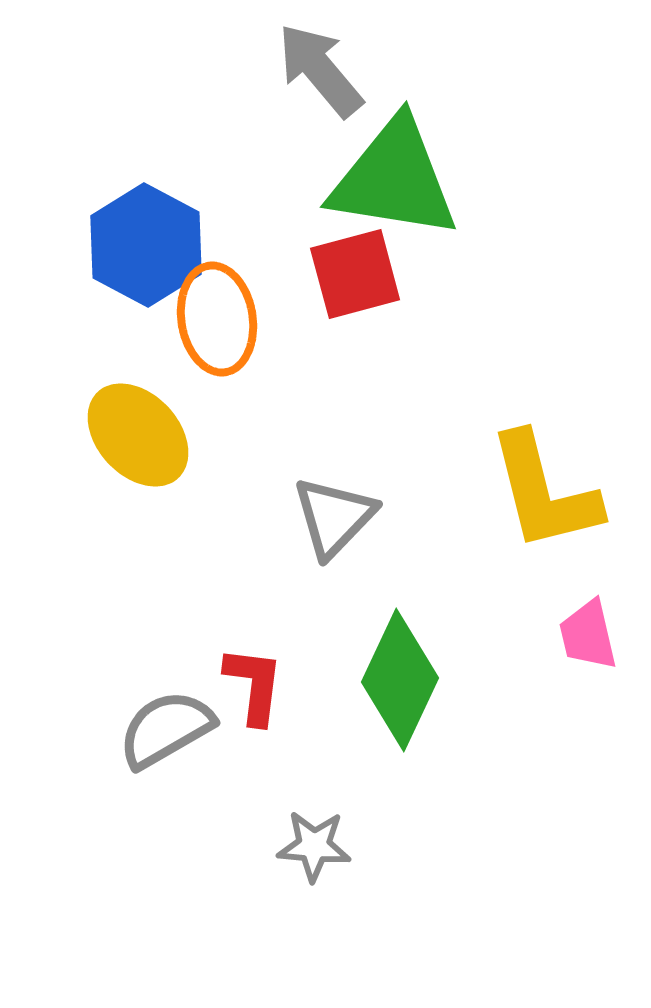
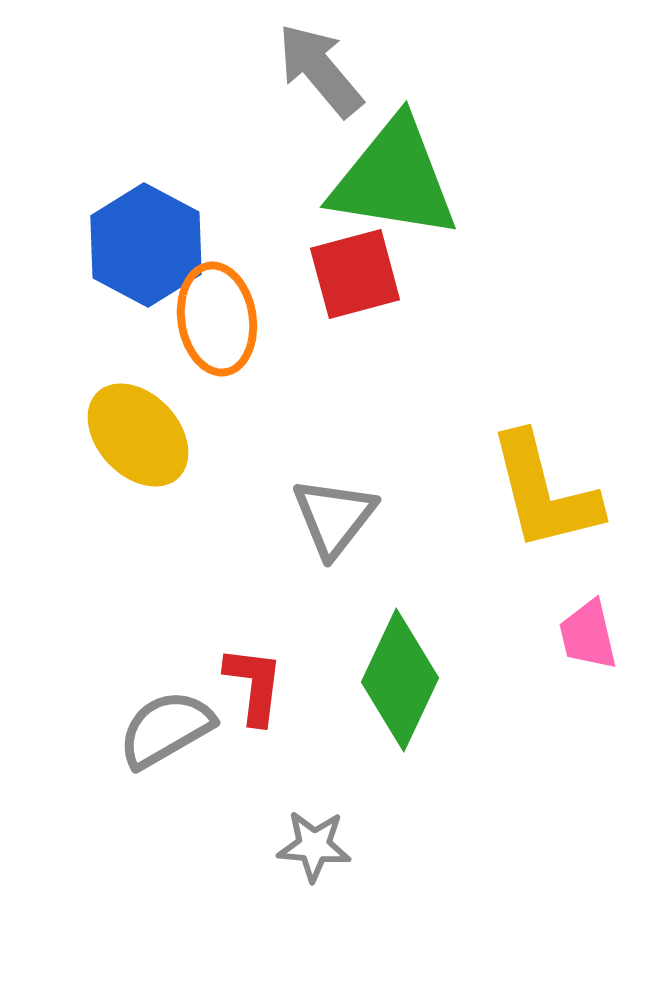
gray triangle: rotated 6 degrees counterclockwise
